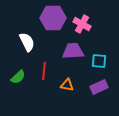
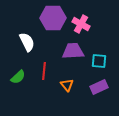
pink cross: moved 1 px left
orange triangle: rotated 40 degrees clockwise
